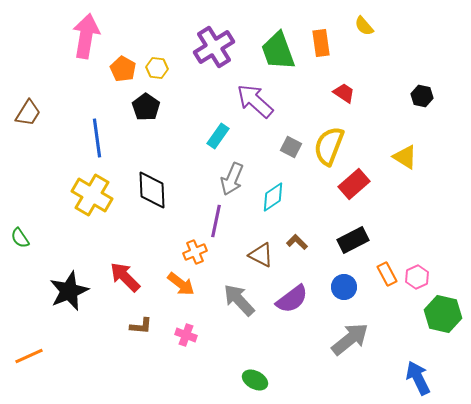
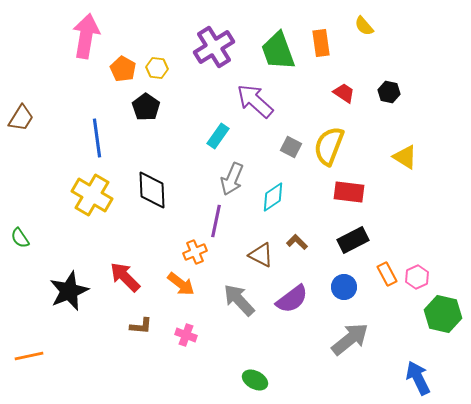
black hexagon at (422, 96): moved 33 px left, 4 px up
brown trapezoid at (28, 113): moved 7 px left, 5 px down
red rectangle at (354, 184): moved 5 px left, 8 px down; rotated 48 degrees clockwise
orange line at (29, 356): rotated 12 degrees clockwise
